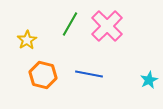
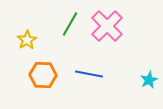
orange hexagon: rotated 12 degrees counterclockwise
